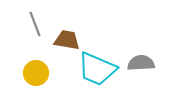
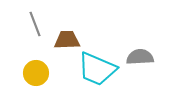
brown trapezoid: rotated 12 degrees counterclockwise
gray semicircle: moved 1 px left, 6 px up
